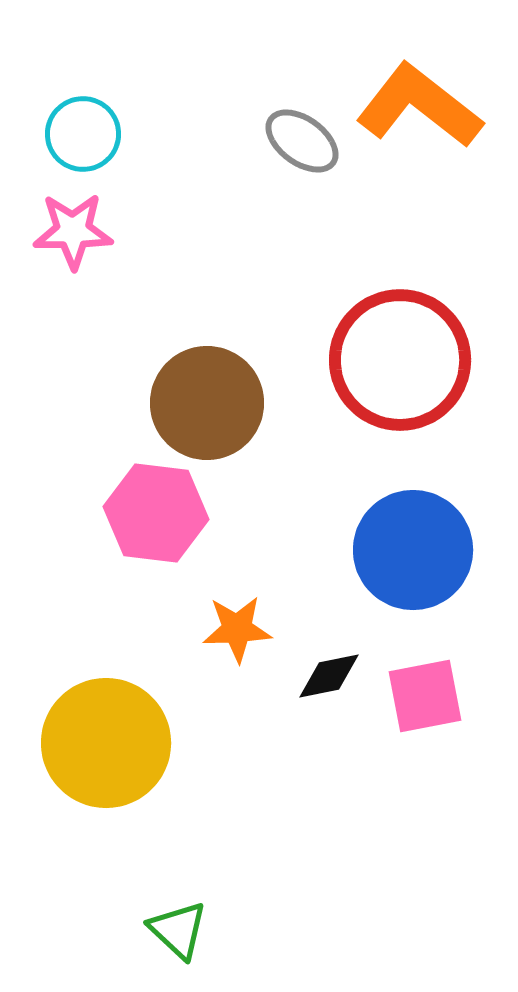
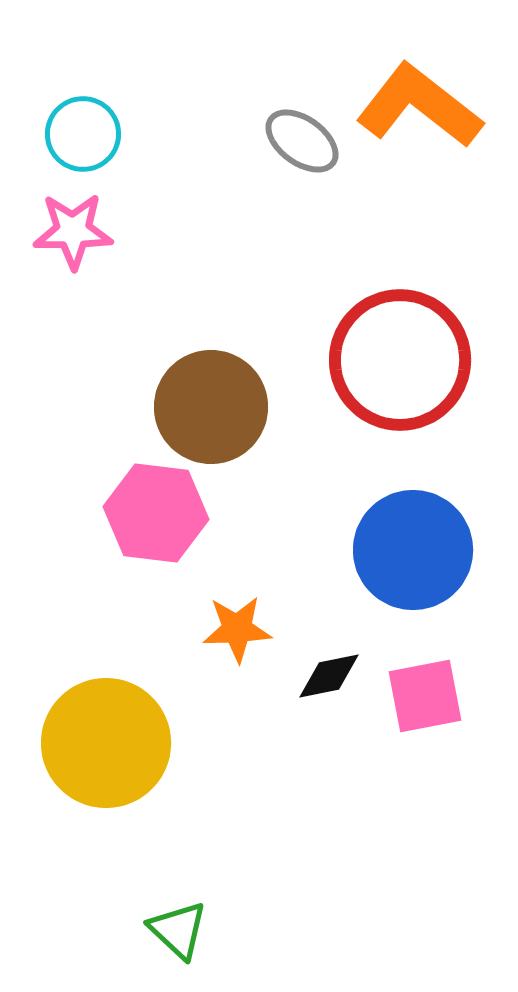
brown circle: moved 4 px right, 4 px down
